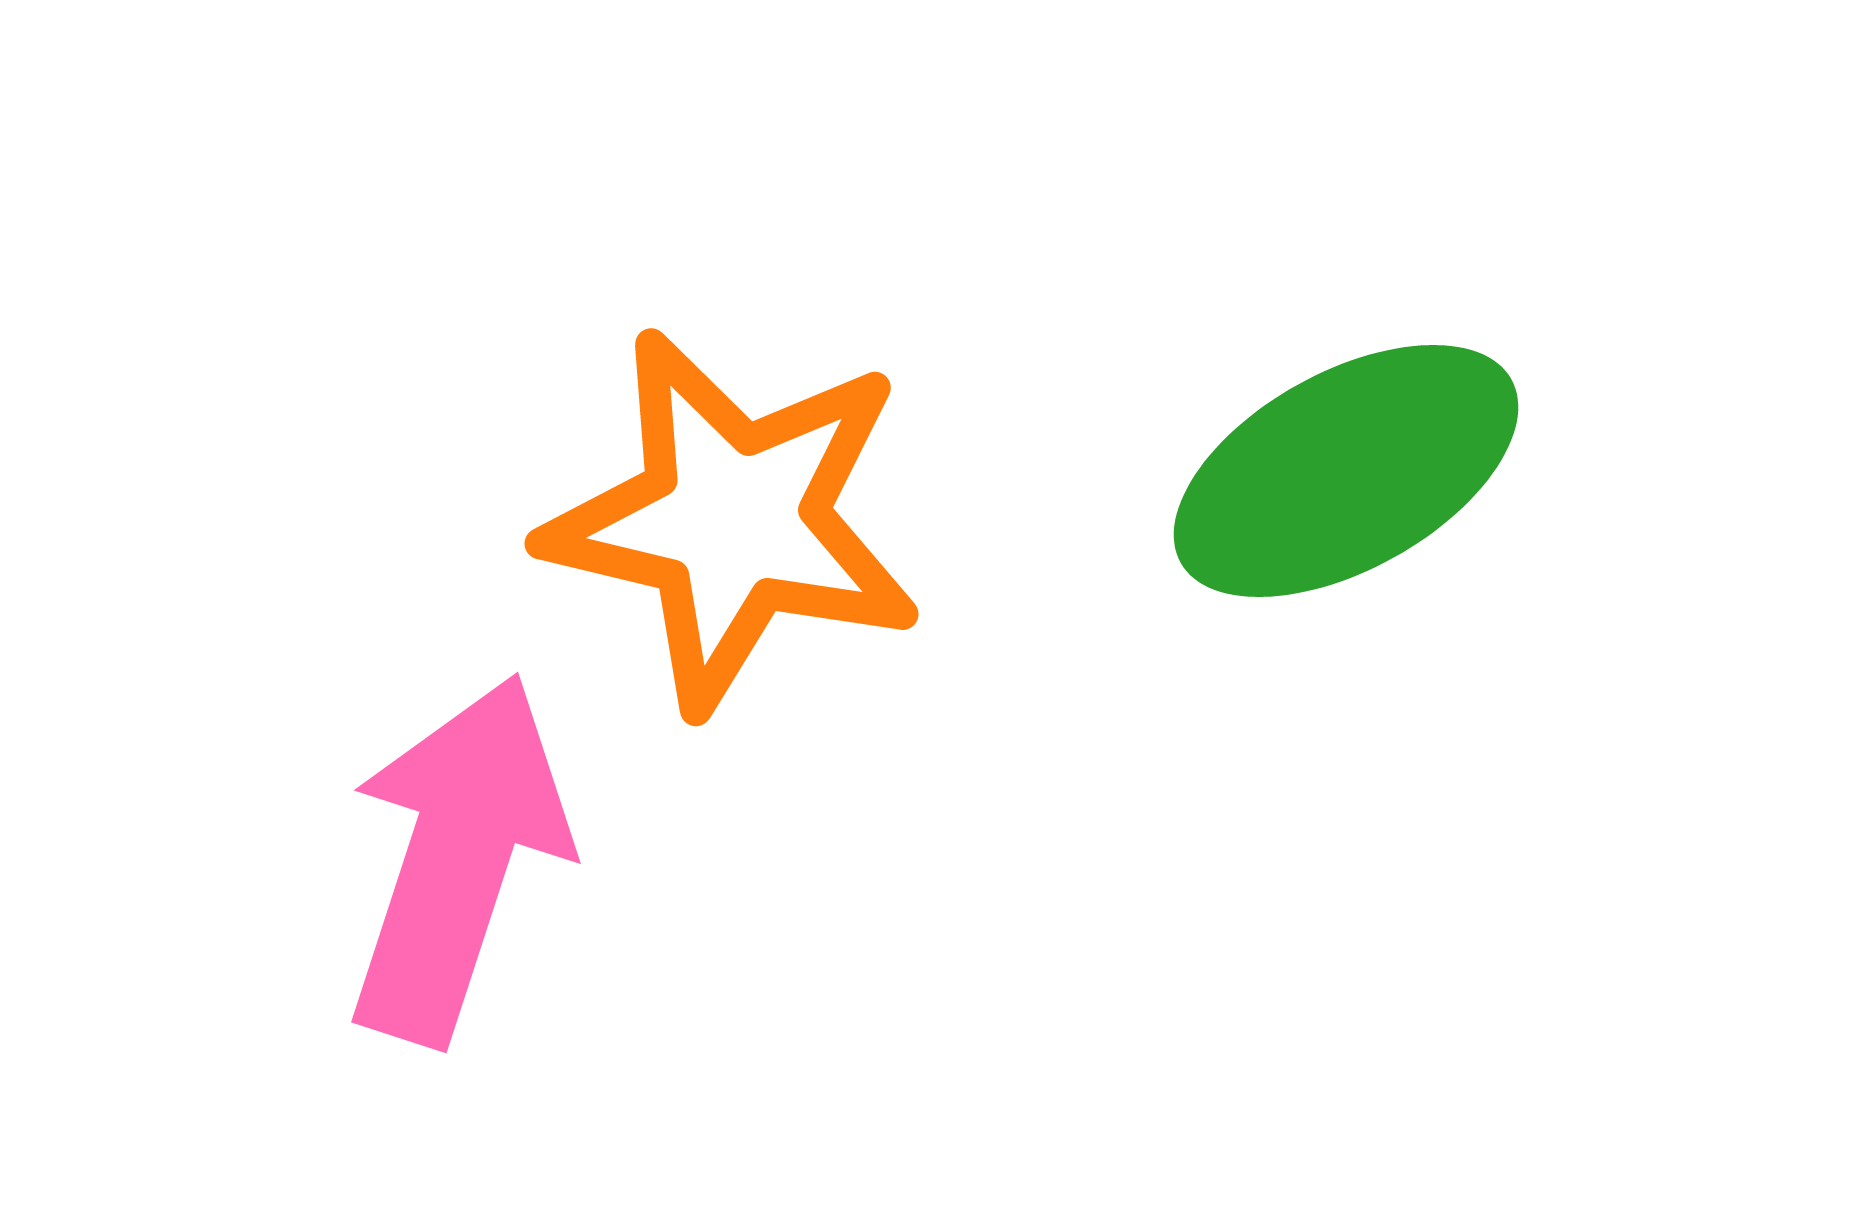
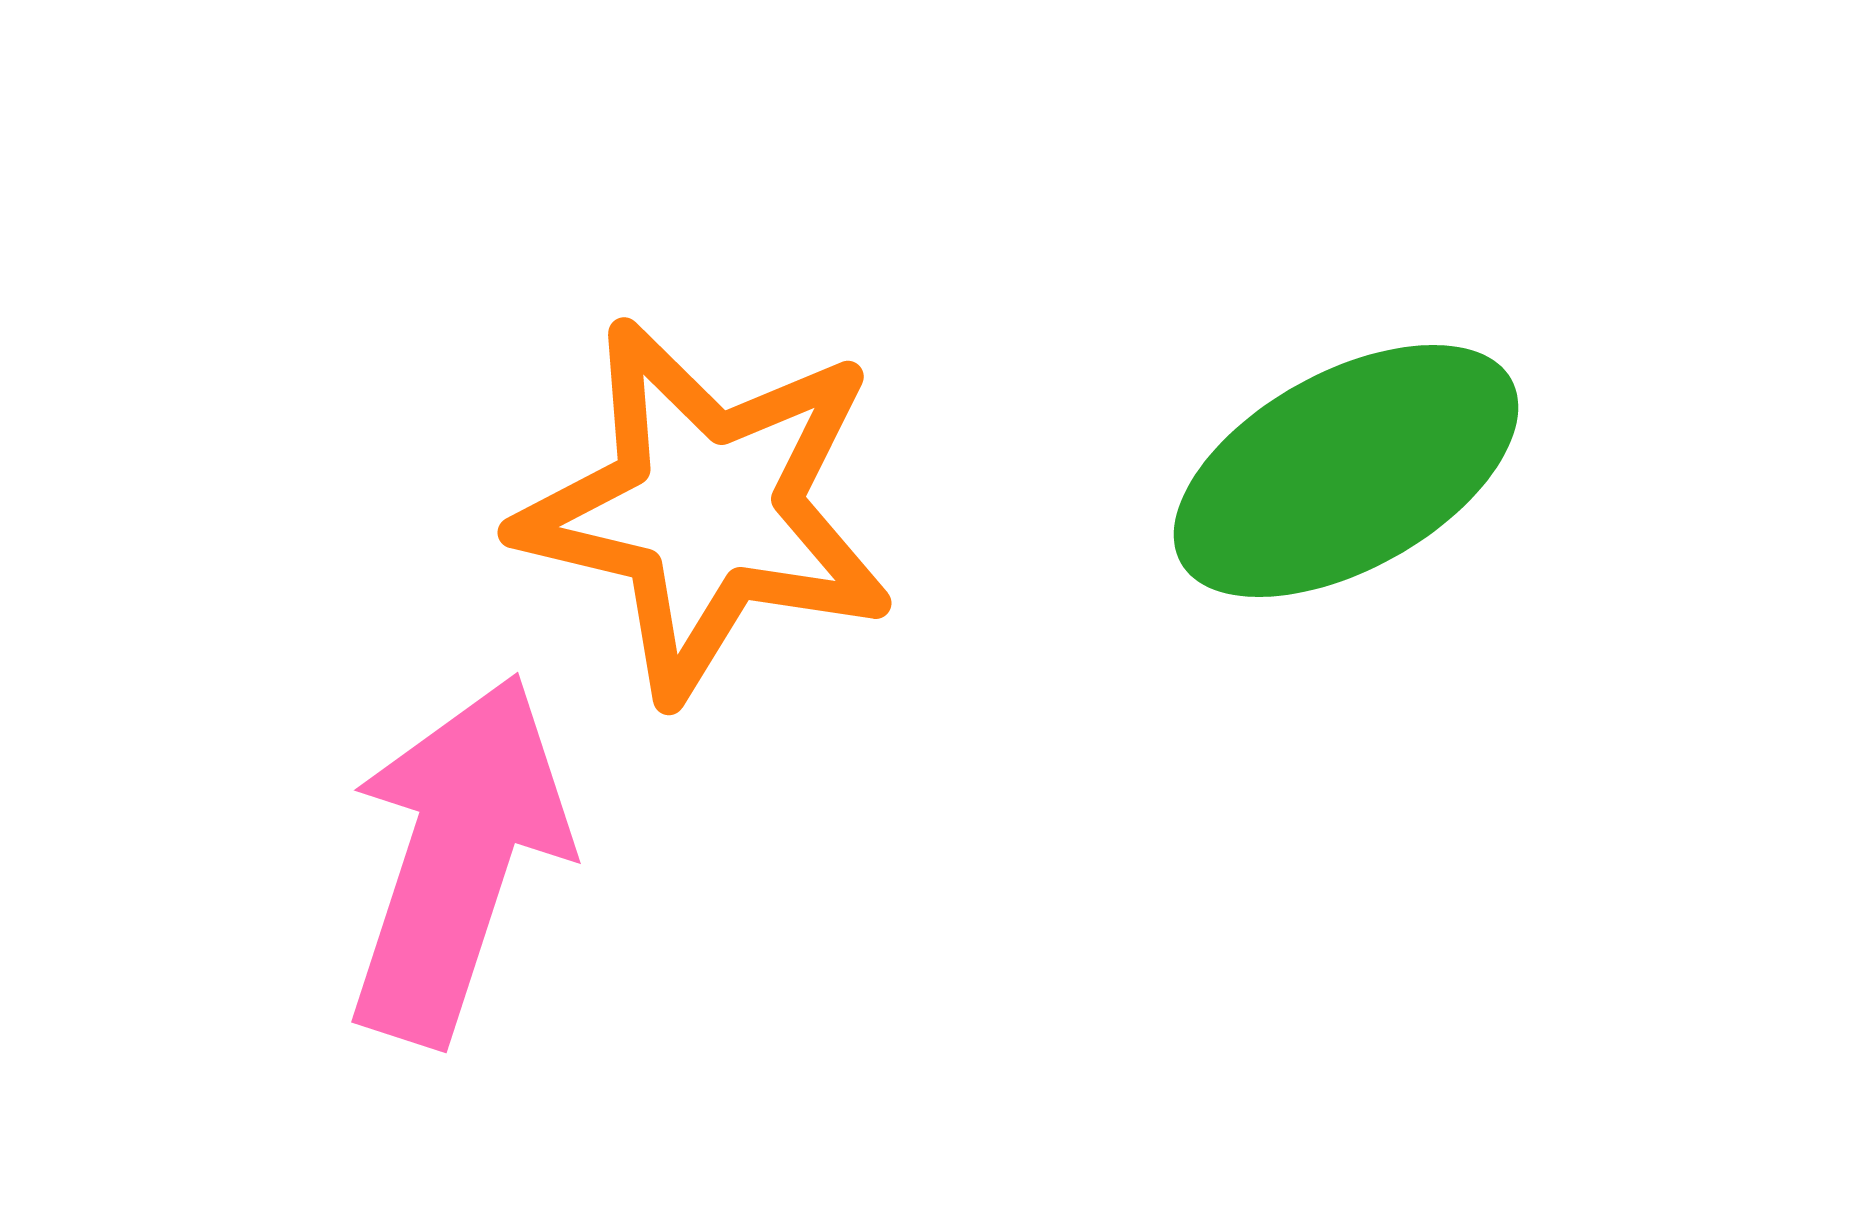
orange star: moved 27 px left, 11 px up
